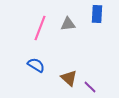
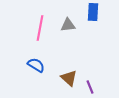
blue rectangle: moved 4 px left, 2 px up
gray triangle: moved 1 px down
pink line: rotated 10 degrees counterclockwise
purple line: rotated 24 degrees clockwise
